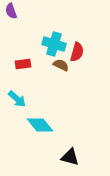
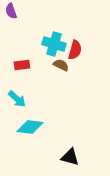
red semicircle: moved 2 px left, 2 px up
red rectangle: moved 1 px left, 1 px down
cyan diamond: moved 10 px left, 2 px down; rotated 44 degrees counterclockwise
